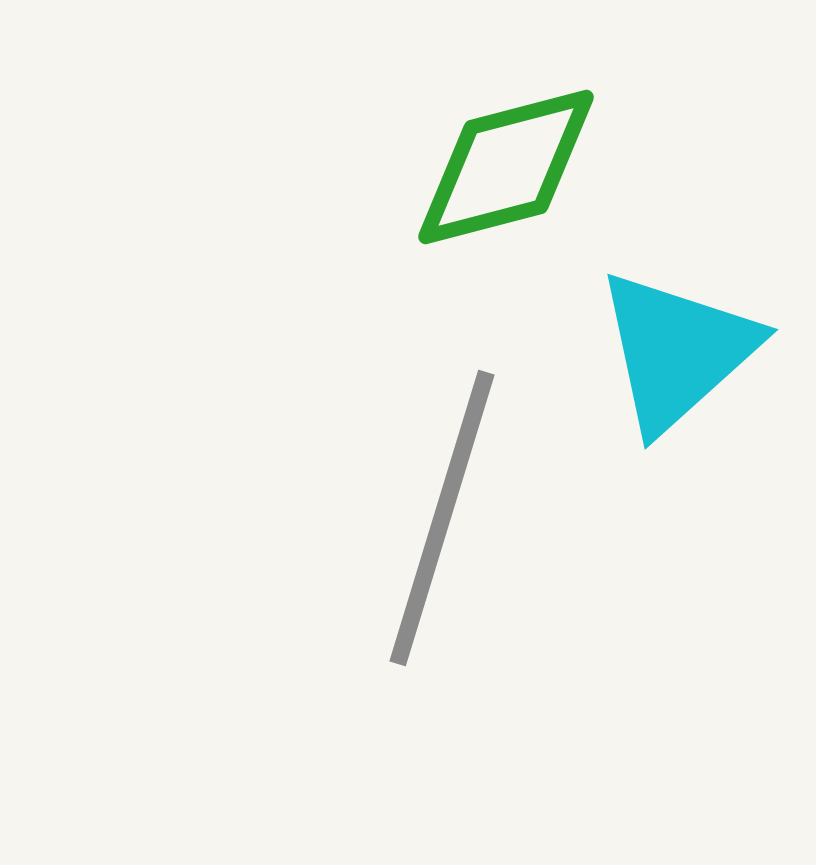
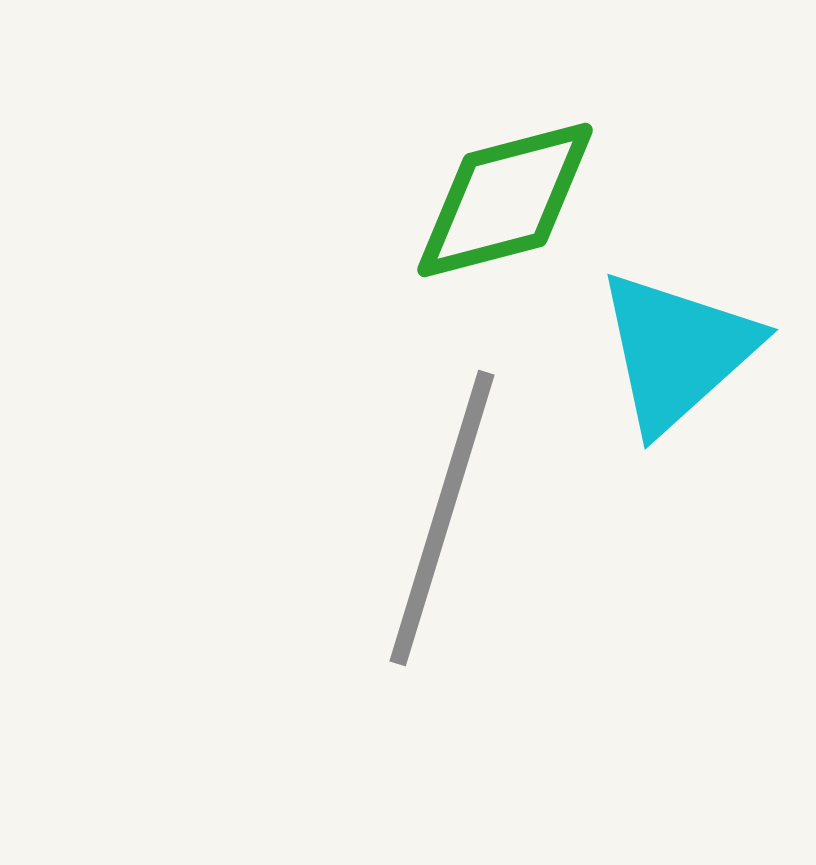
green diamond: moved 1 px left, 33 px down
